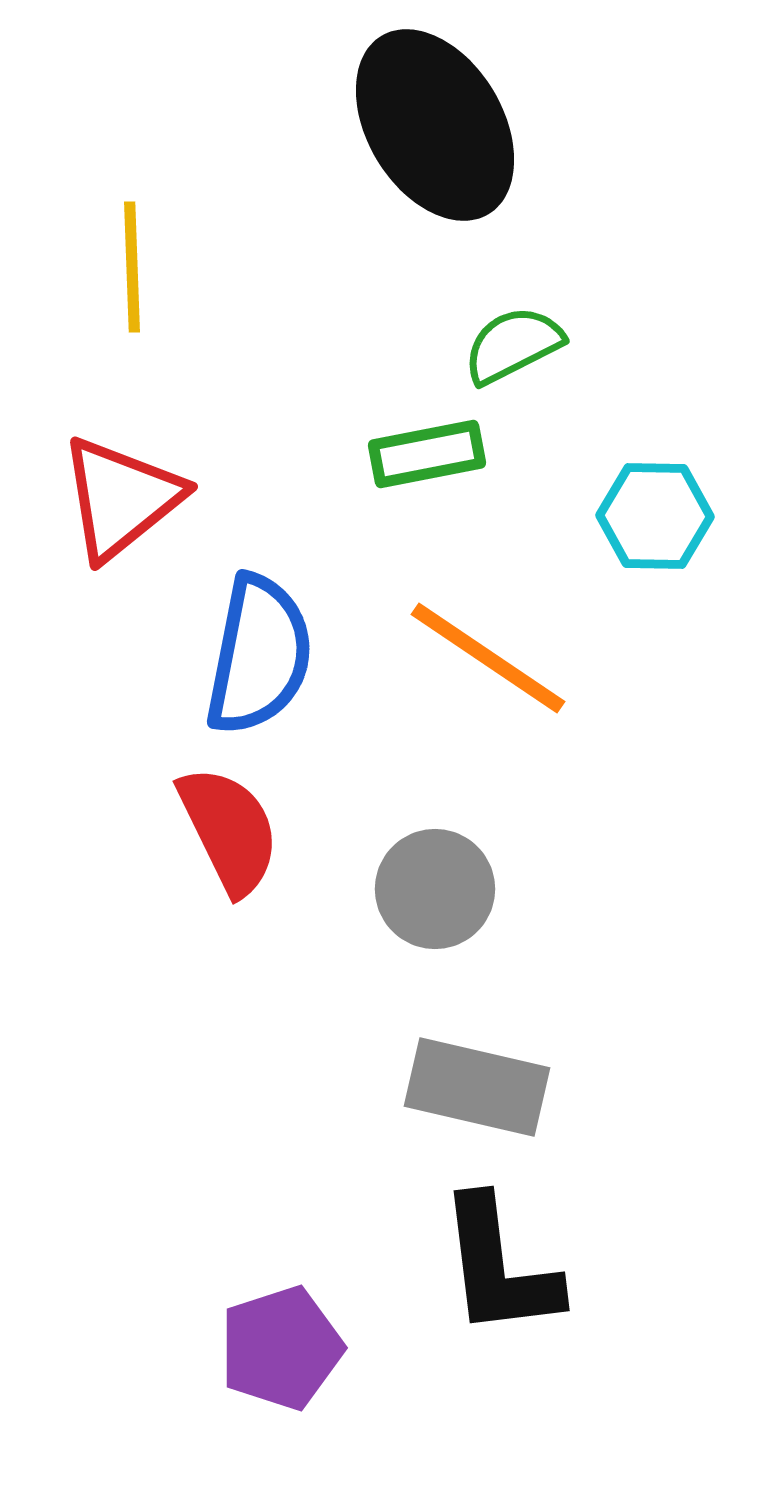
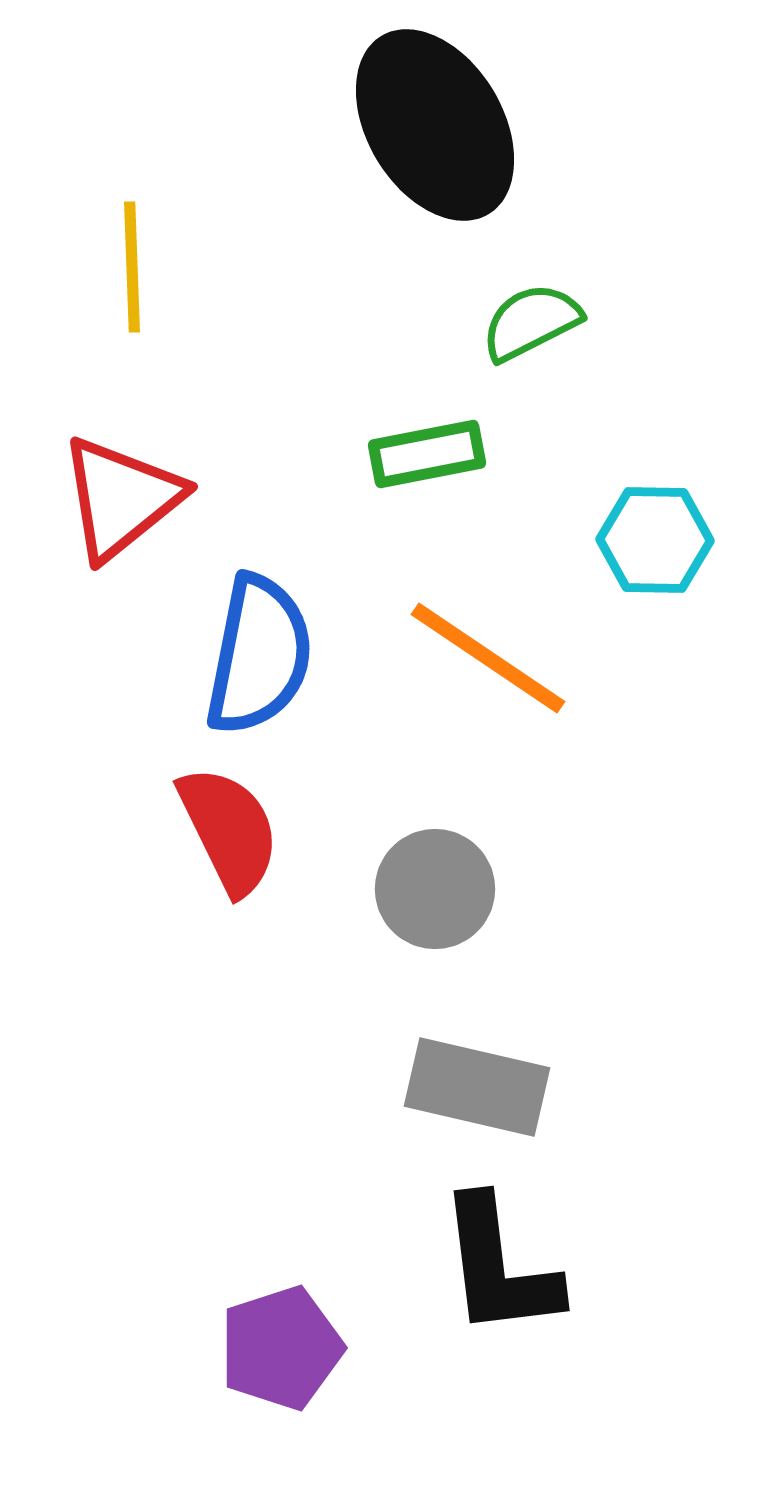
green semicircle: moved 18 px right, 23 px up
cyan hexagon: moved 24 px down
